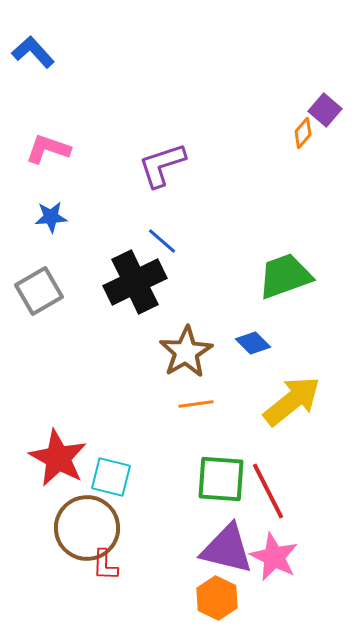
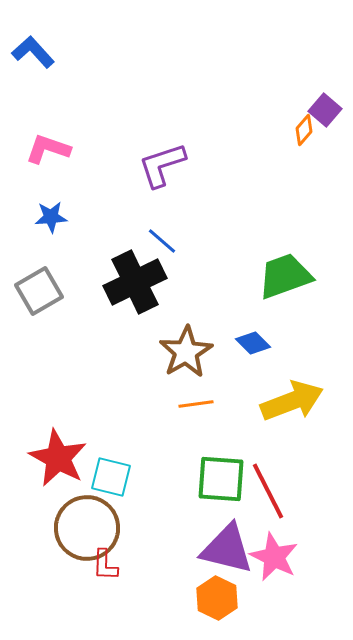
orange diamond: moved 1 px right, 3 px up
yellow arrow: rotated 18 degrees clockwise
